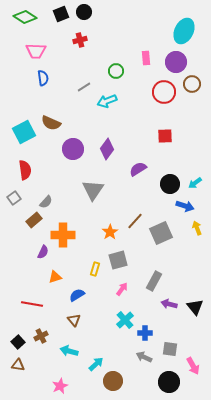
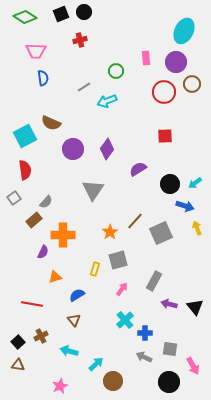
cyan square at (24, 132): moved 1 px right, 4 px down
